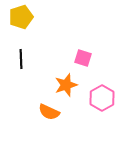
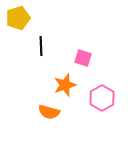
yellow pentagon: moved 3 px left, 1 px down
black line: moved 20 px right, 13 px up
orange star: moved 1 px left
orange semicircle: rotated 10 degrees counterclockwise
